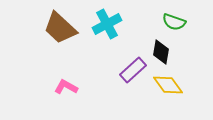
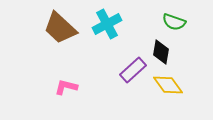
pink L-shape: rotated 15 degrees counterclockwise
